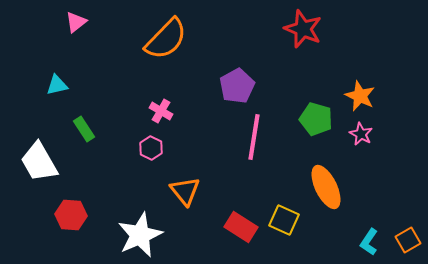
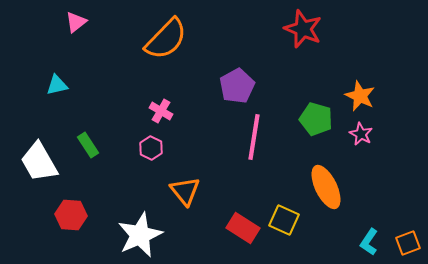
green rectangle: moved 4 px right, 16 px down
red rectangle: moved 2 px right, 1 px down
orange square: moved 3 px down; rotated 10 degrees clockwise
